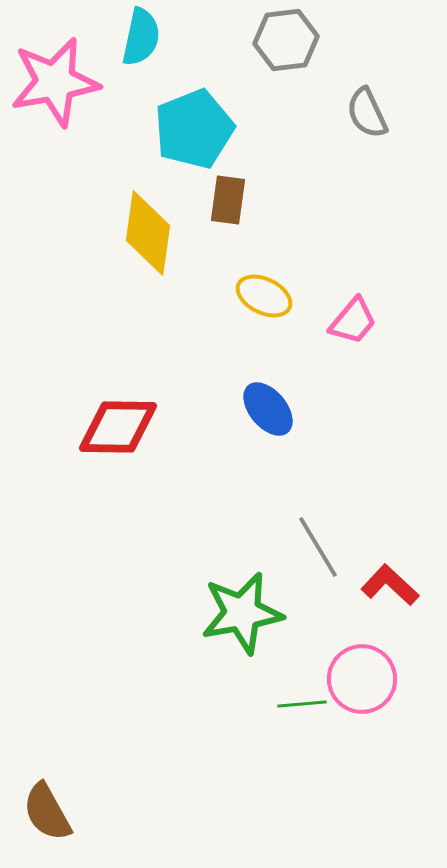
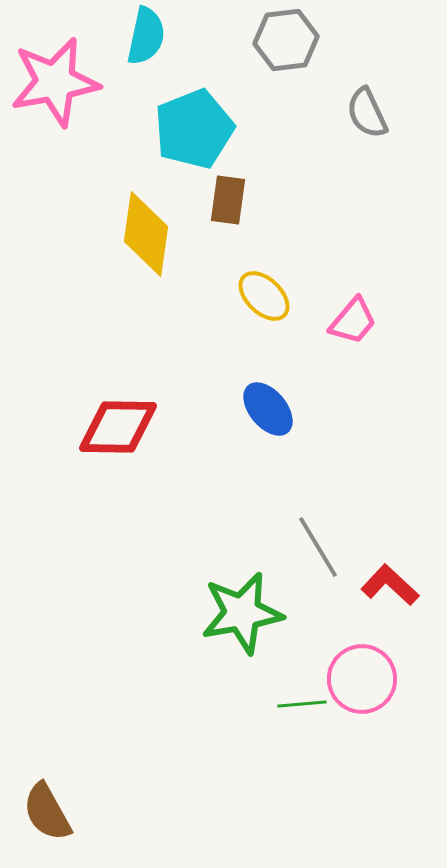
cyan semicircle: moved 5 px right, 1 px up
yellow diamond: moved 2 px left, 1 px down
yellow ellipse: rotated 18 degrees clockwise
